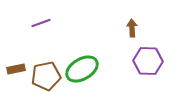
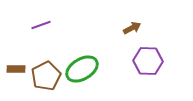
purple line: moved 2 px down
brown arrow: rotated 66 degrees clockwise
brown rectangle: rotated 12 degrees clockwise
brown pentagon: rotated 16 degrees counterclockwise
